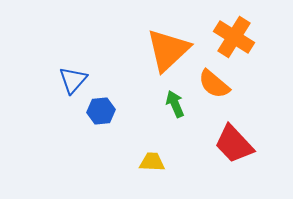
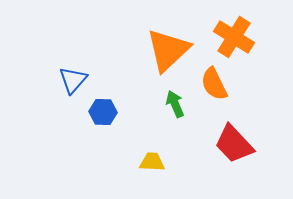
orange semicircle: rotated 24 degrees clockwise
blue hexagon: moved 2 px right, 1 px down; rotated 8 degrees clockwise
